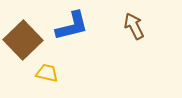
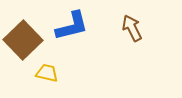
brown arrow: moved 2 px left, 2 px down
